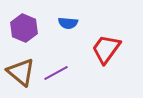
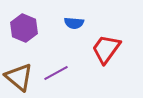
blue semicircle: moved 6 px right
brown triangle: moved 2 px left, 5 px down
